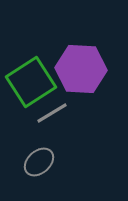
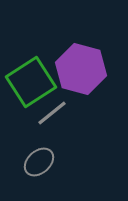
purple hexagon: rotated 12 degrees clockwise
gray line: rotated 8 degrees counterclockwise
